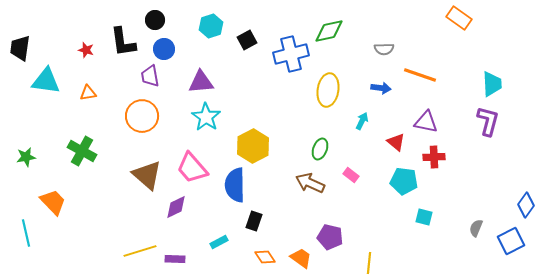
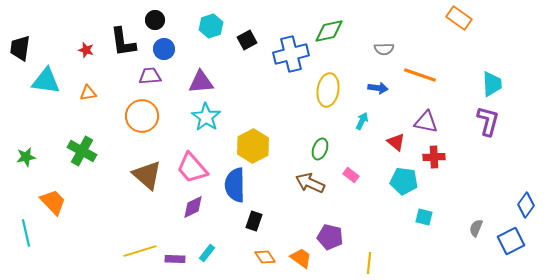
purple trapezoid at (150, 76): rotated 95 degrees clockwise
blue arrow at (381, 88): moved 3 px left
purple diamond at (176, 207): moved 17 px right
cyan rectangle at (219, 242): moved 12 px left, 11 px down; rotated 24 degrees counterclockwise
